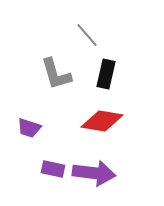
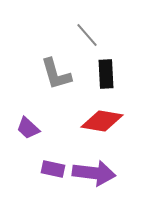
black rectangle: rotated 16 degrees counterclockwise
purple trapezoid: moved 1 px left; rotated 25 degrees clockwise
